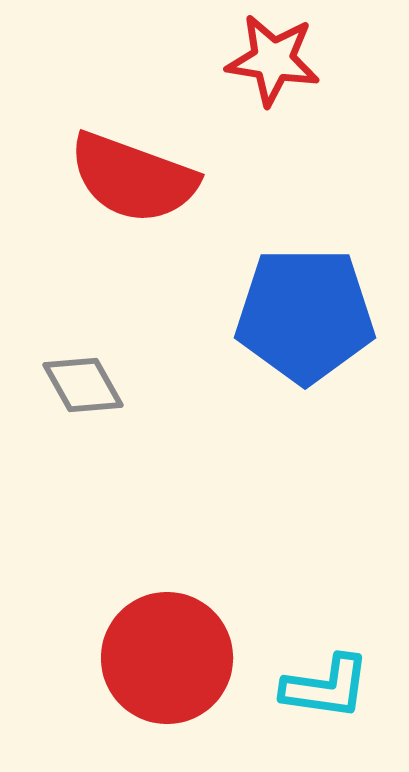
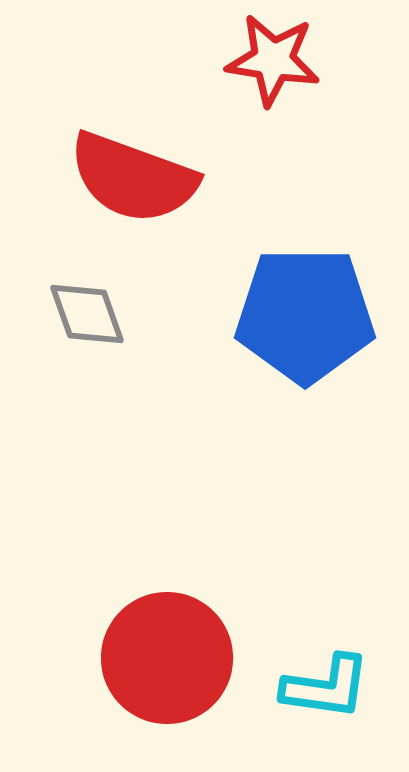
gray diamond: moved 4 px right, 71 px up; rotated 10 degrees clockwise
